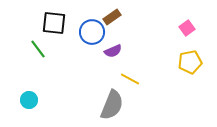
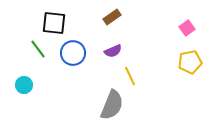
blue circle: moved 19 px left, 21 px down
yellow line: moved 3 px up; rotated 36 degrees clockwise
cyan circle: moved 5 px left, 15 px up
